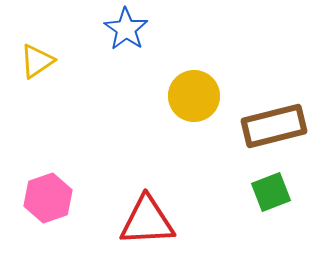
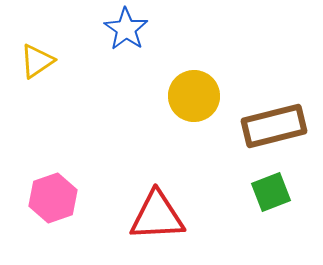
pink hexagon: moved 5 px right
red triangle: moved 10 px right, 5 px up
